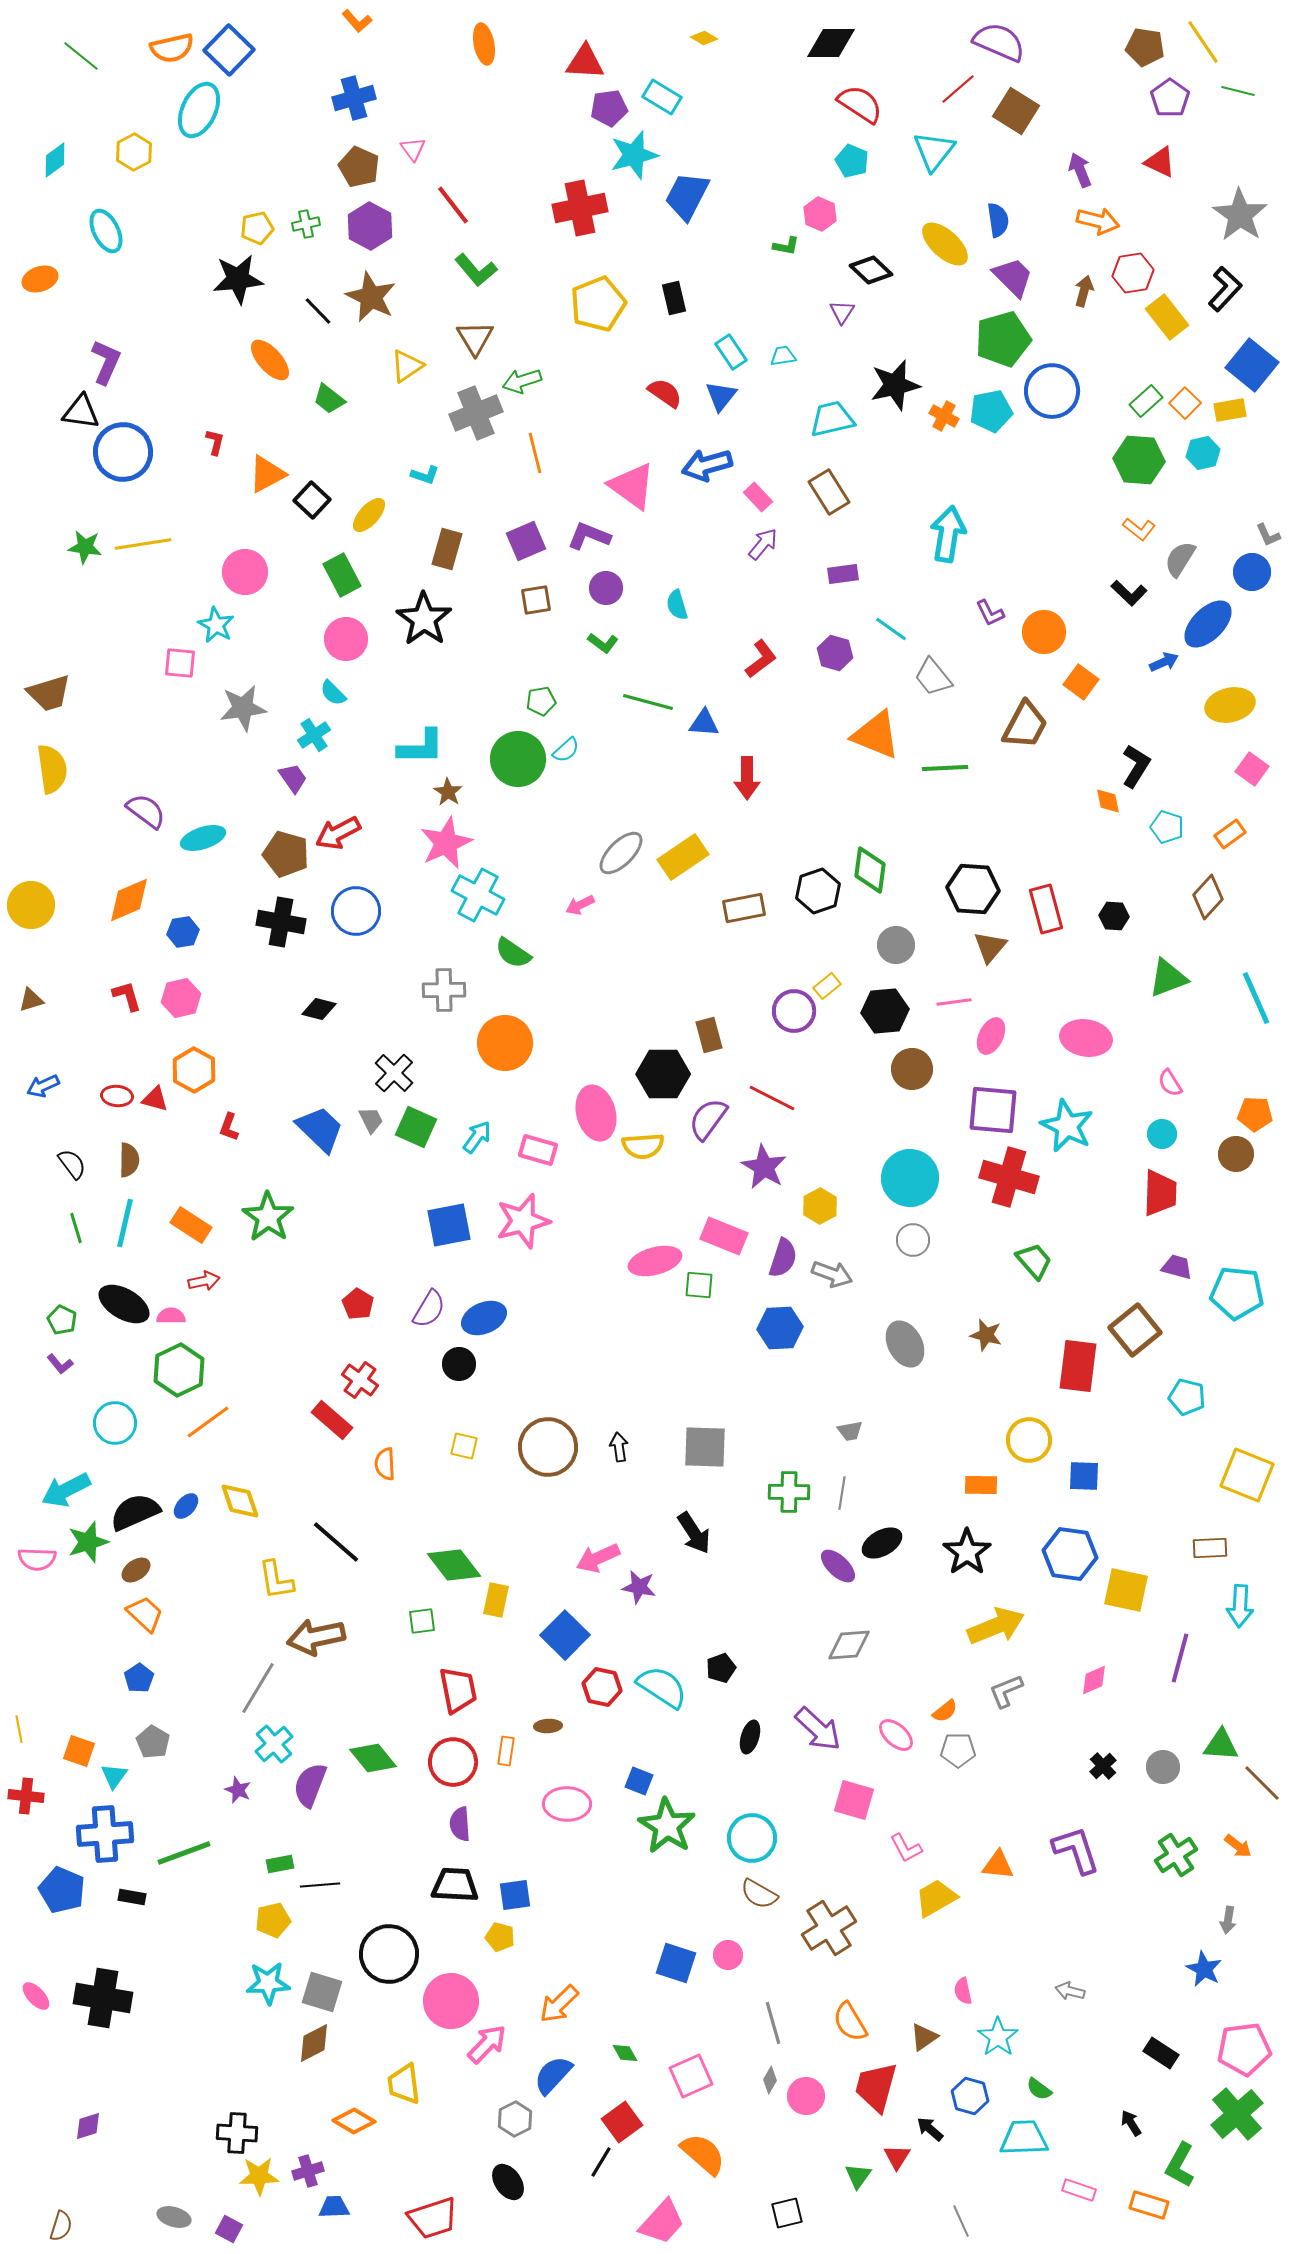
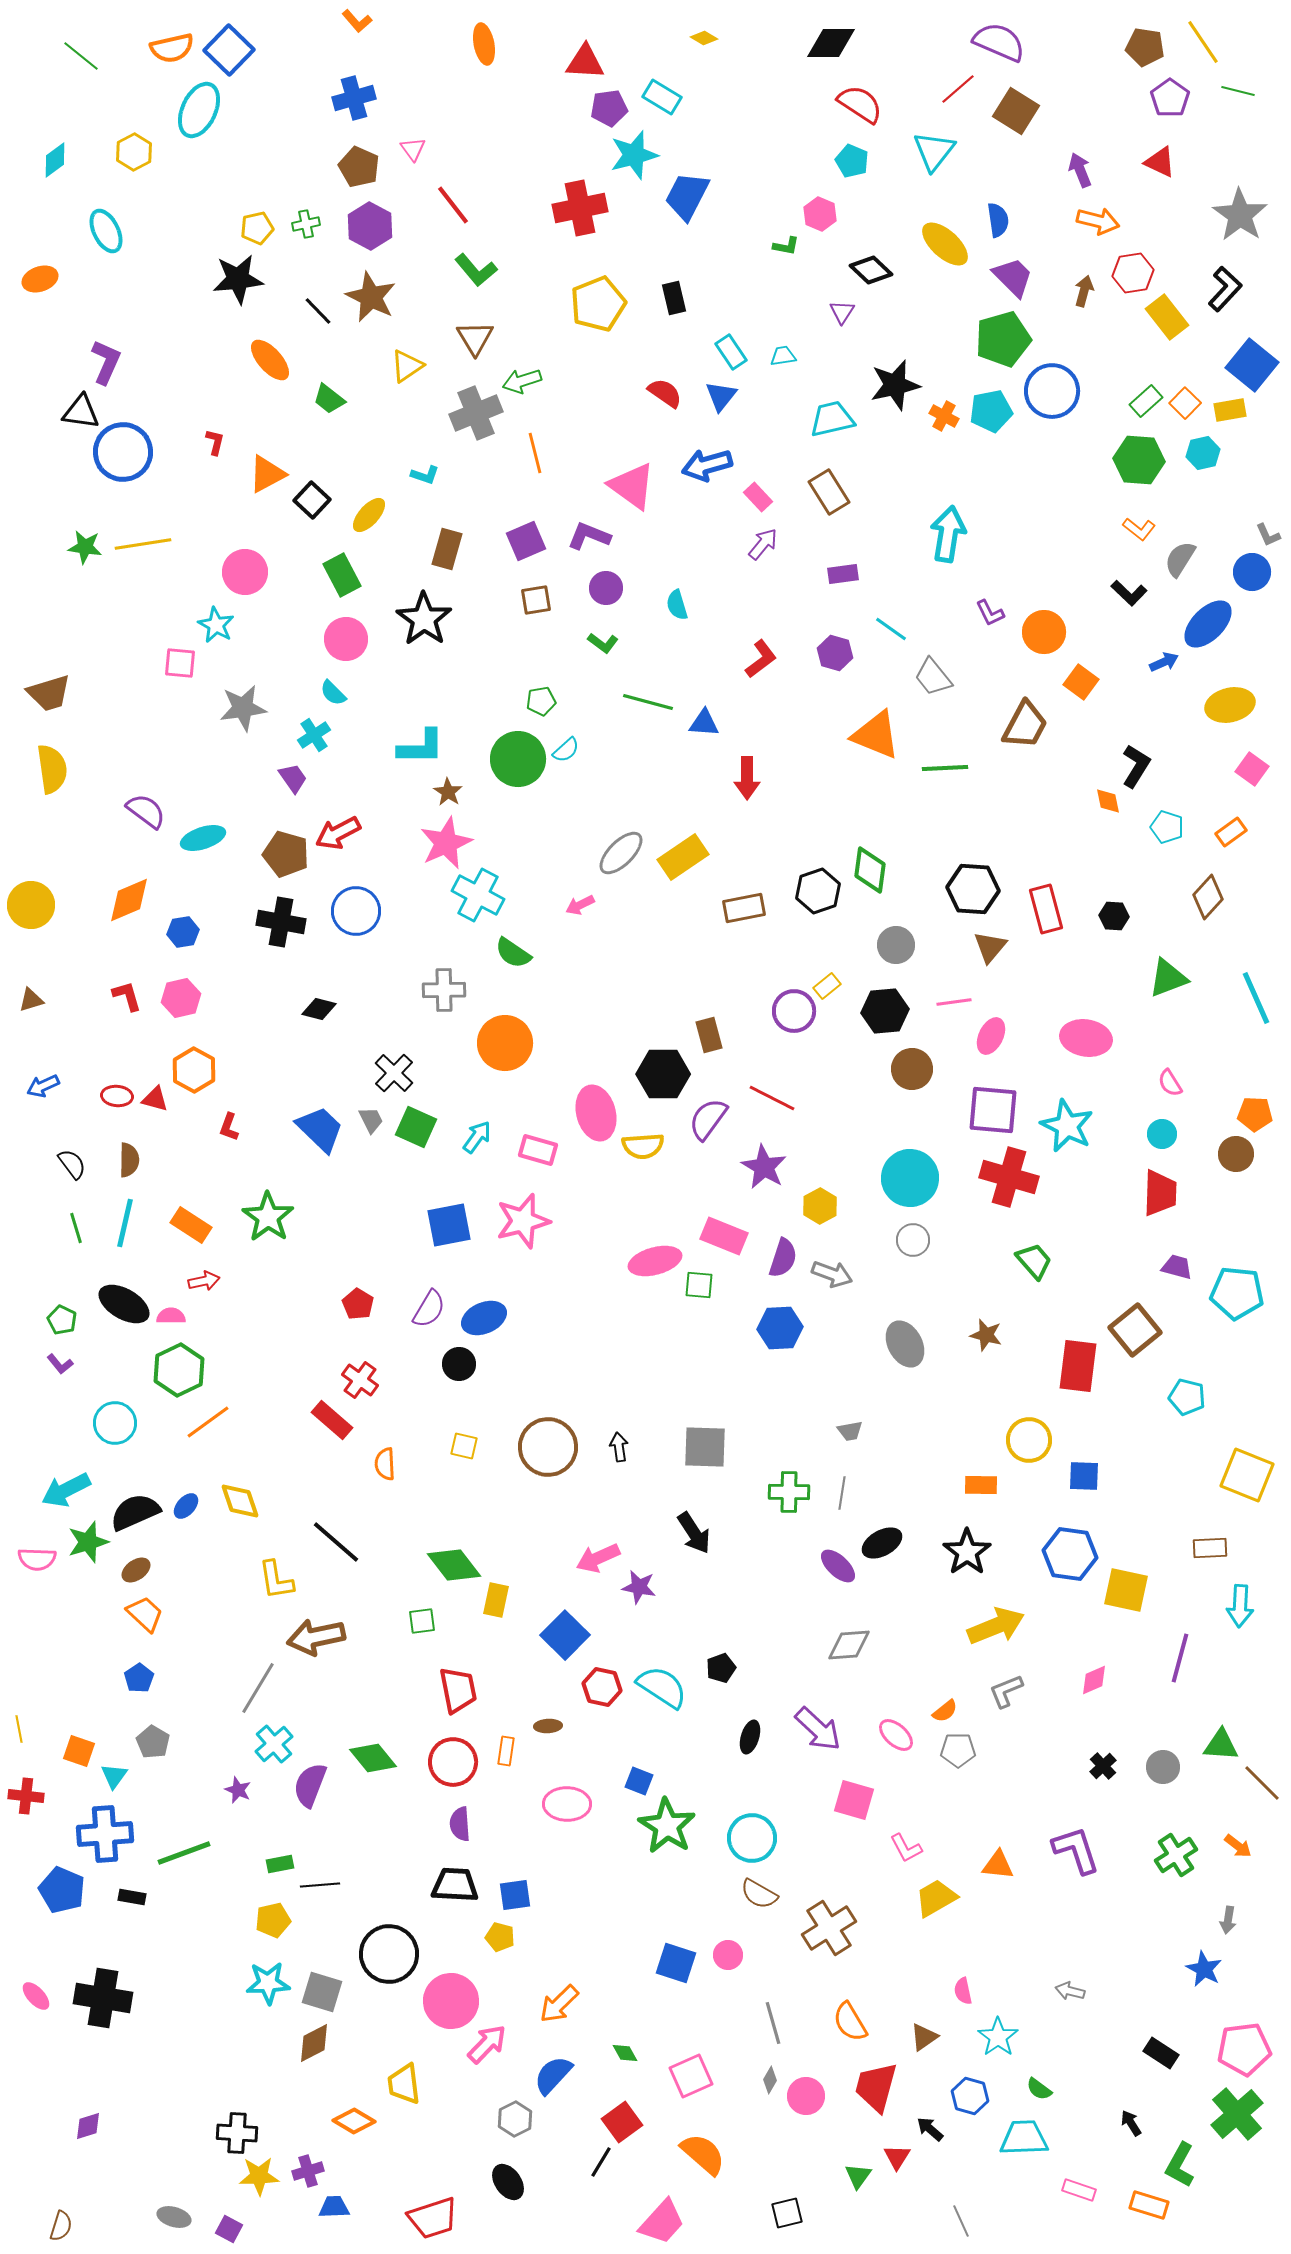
orange rectangle at (1230, 834): moved 1 px right, 2 px up
